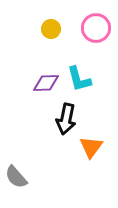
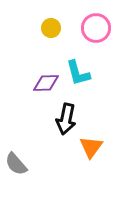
yellow circle: moved 1 px up
cyan L-shape: moved 1 px left, 6 px up
gray semicircle: moved 13 px up
